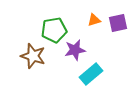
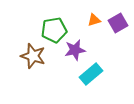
purple square: rotated 18 degrees counterclockwise
